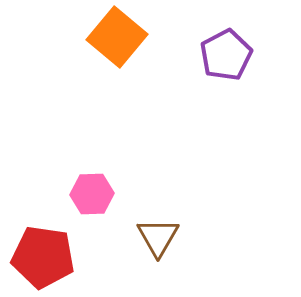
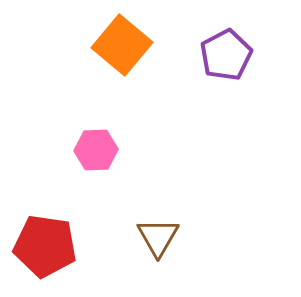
orange square: moved 5 px right, 8 px down
pink hexagon: moved 4 px right, 44 px up
red pentagon: moved 2 px right, 11 px up
